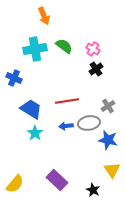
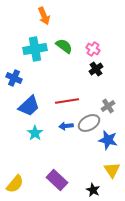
blue trapezoid: moved 2 px left, 3 px up; rotated 105 degrees clockwise
gray ellipse: rotated 20 degrees counterclockwise
